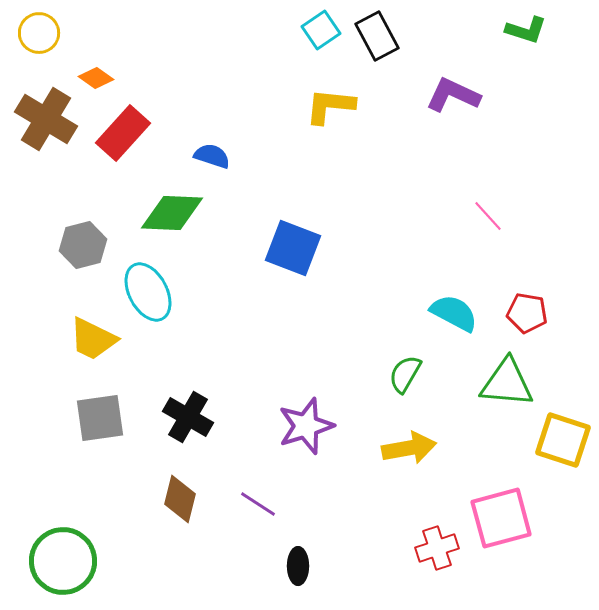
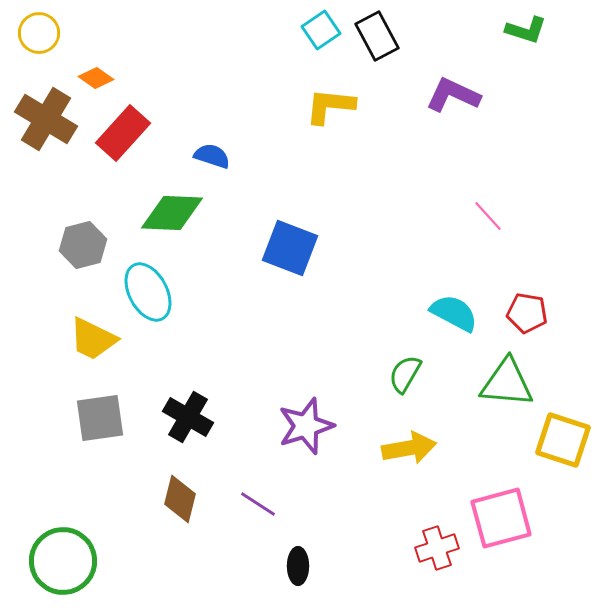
blue square: moved 3 px left
